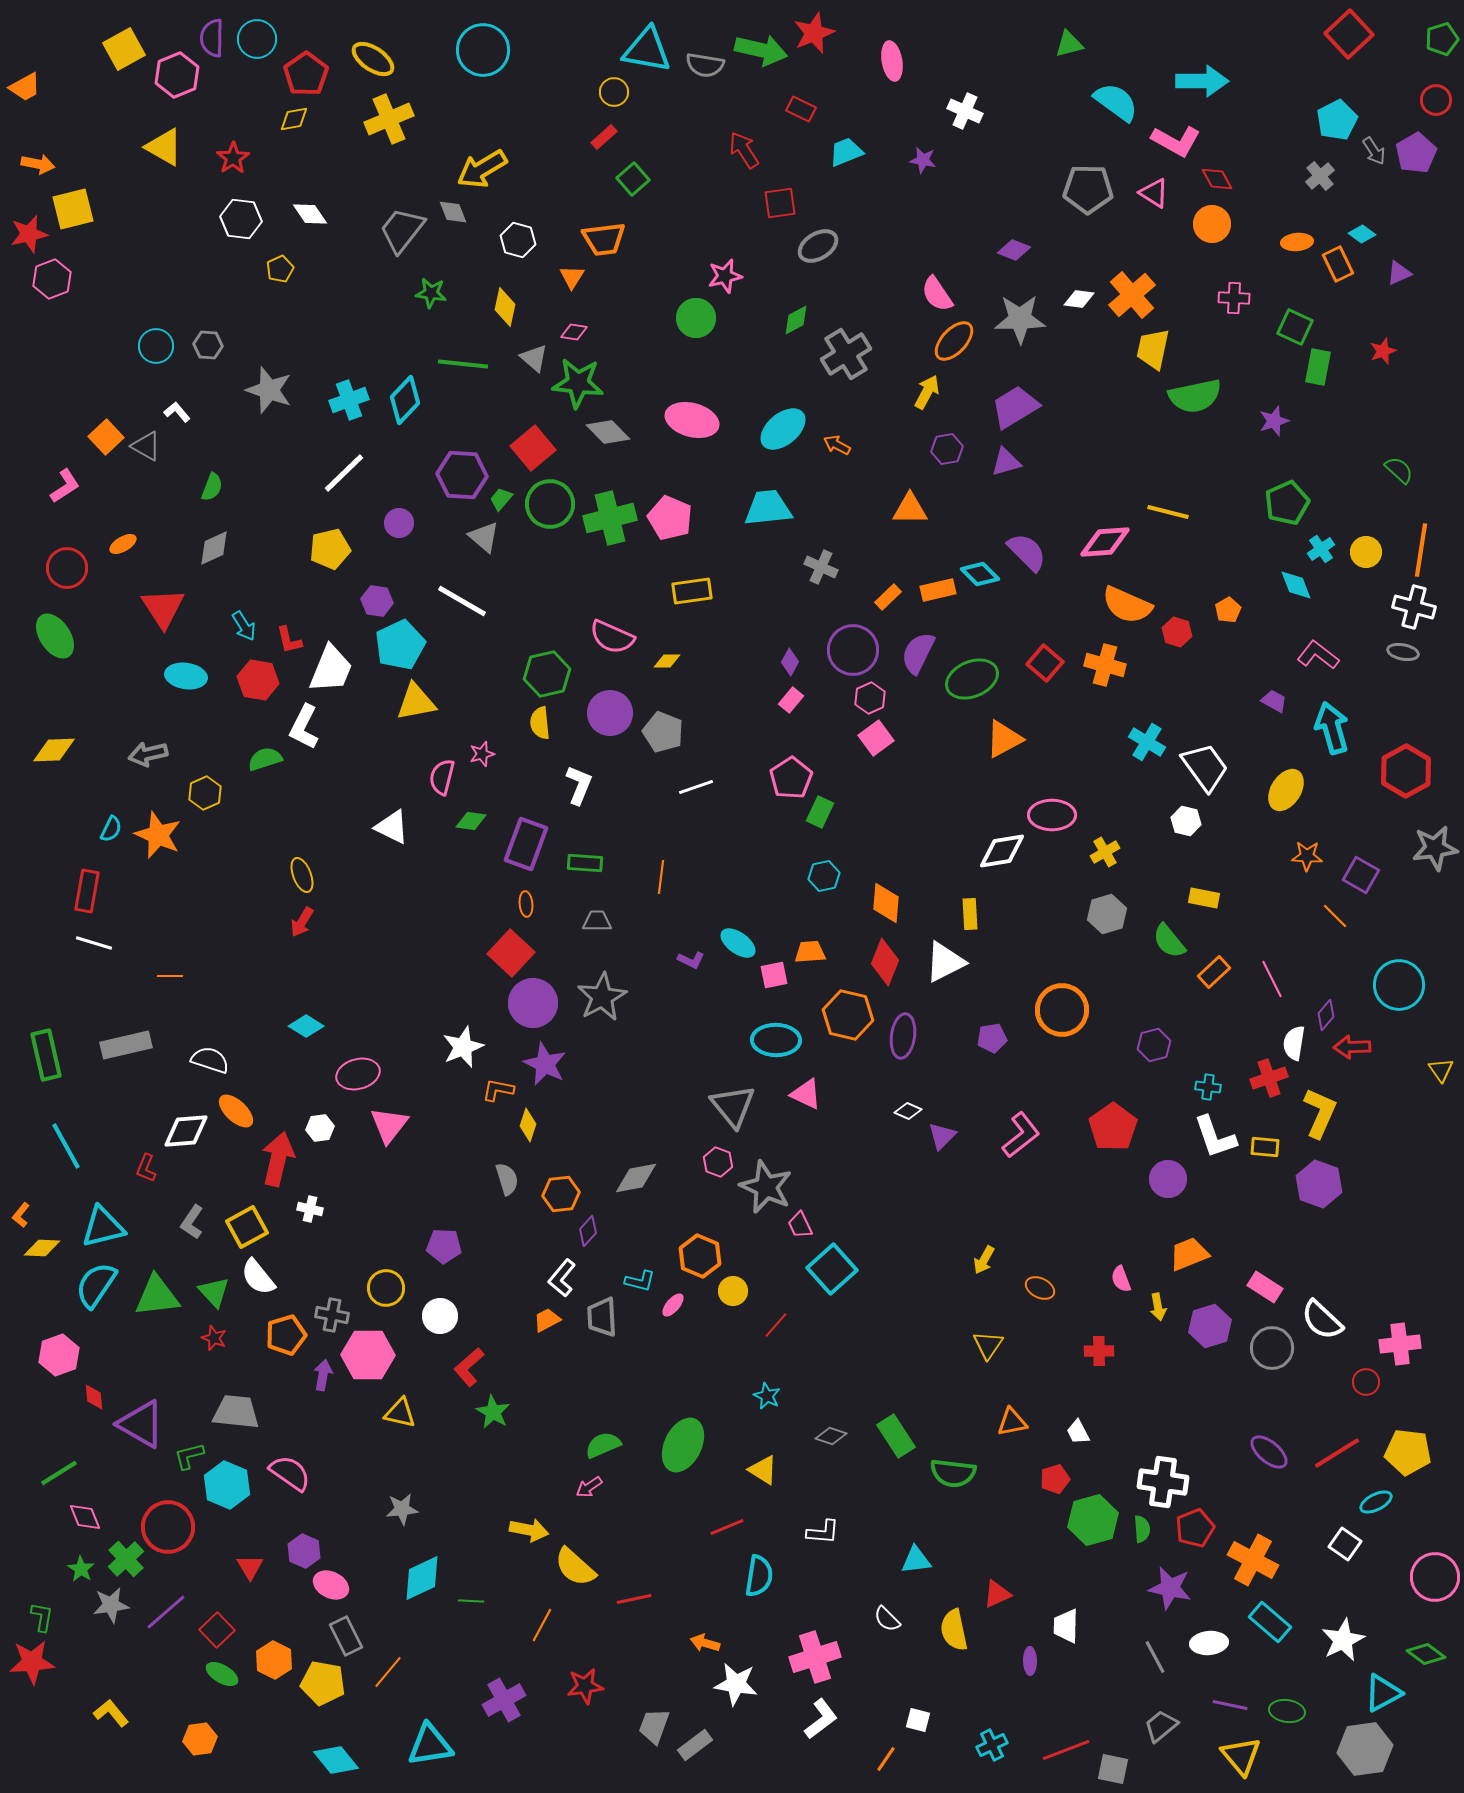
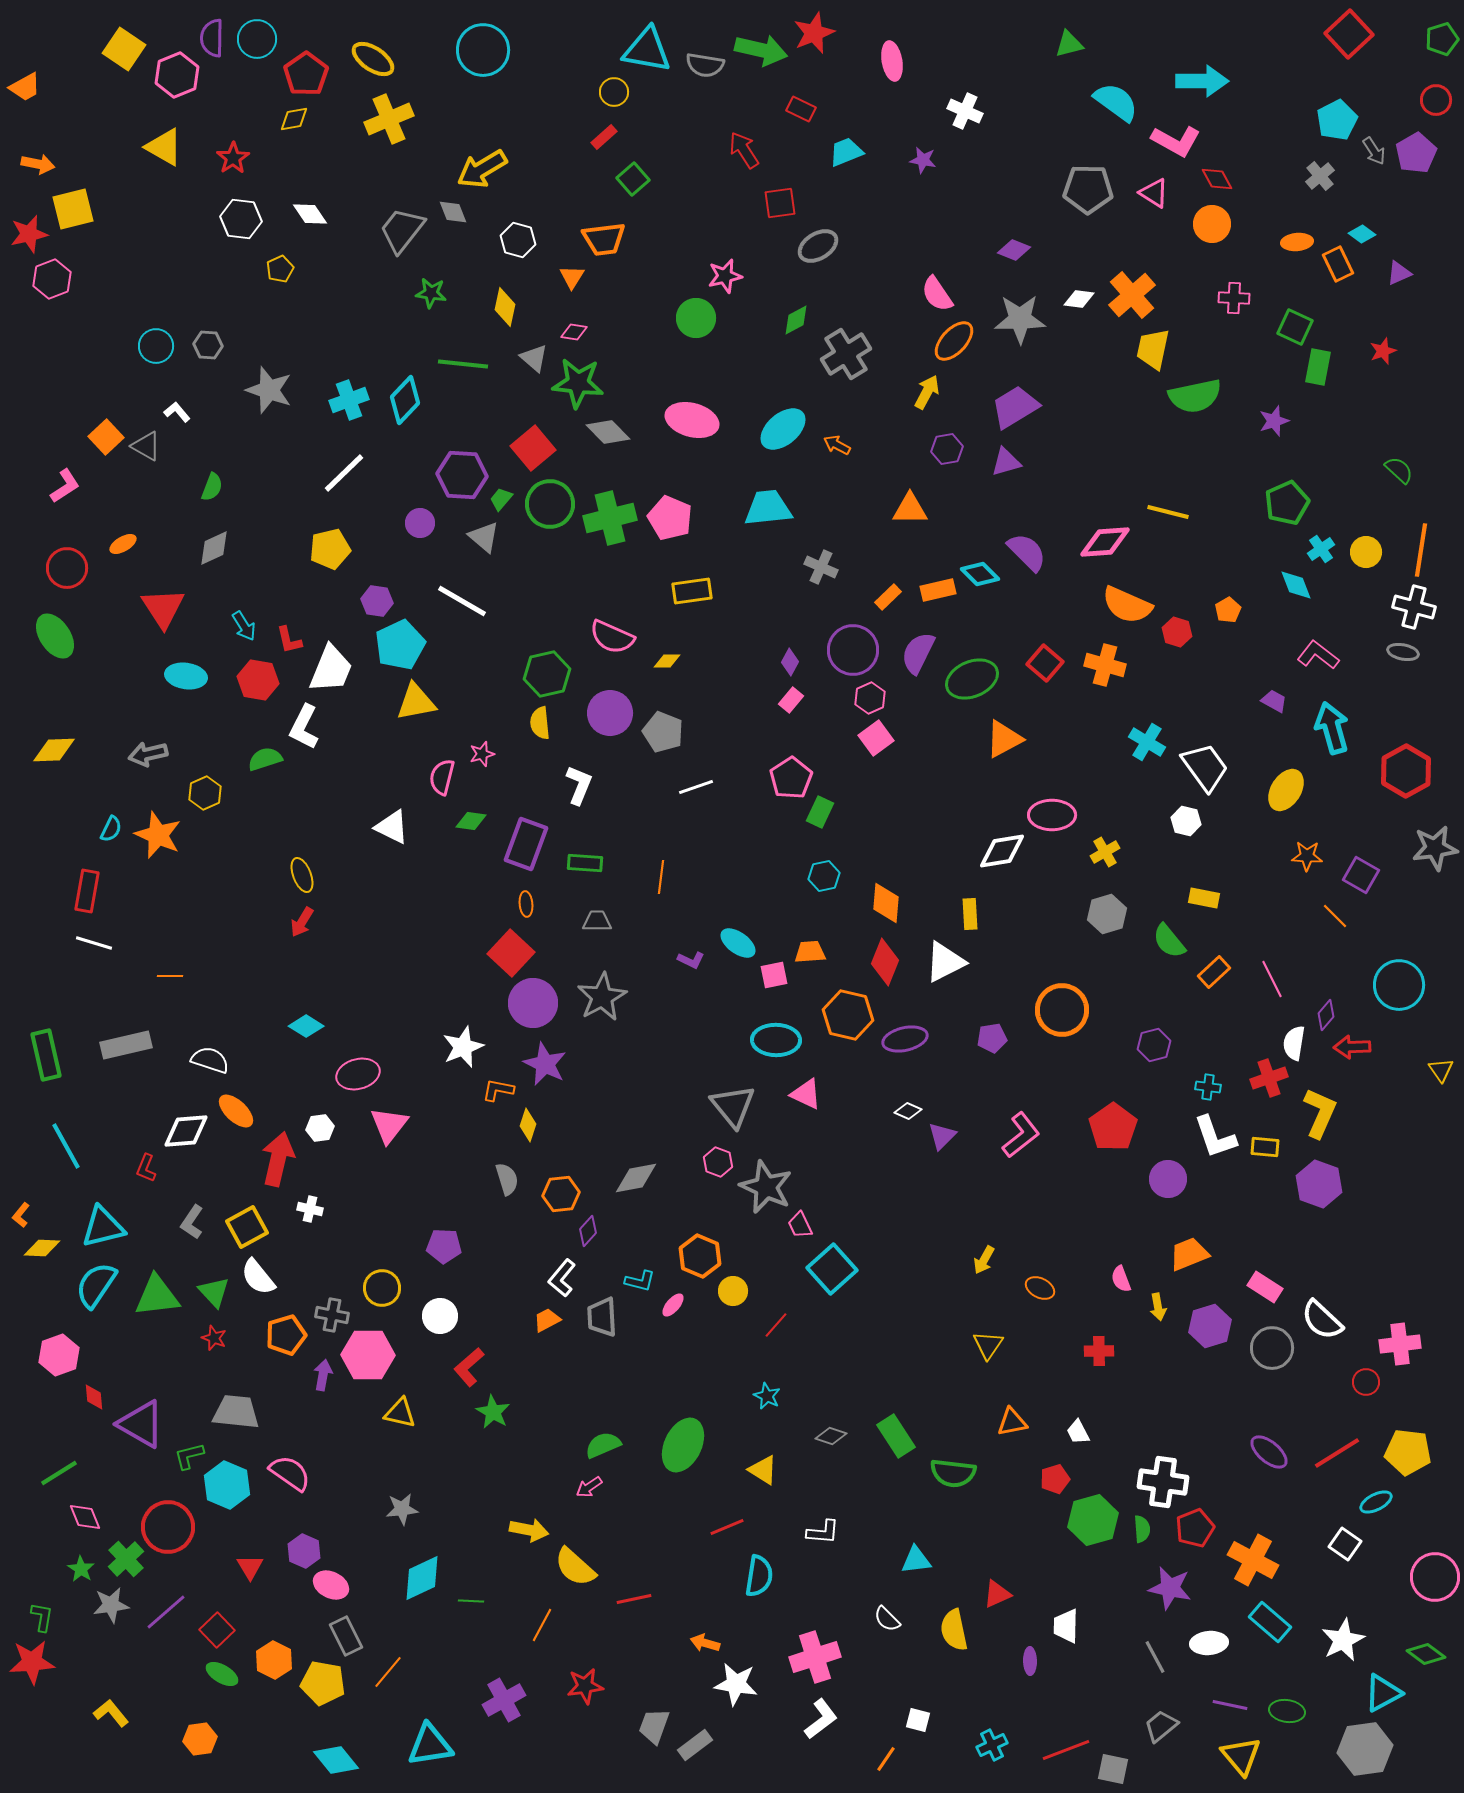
yellow square at (124, 49): rotated 27 degrees counterclockwise
purple circle at (399, 523): moved 21 px right
purple ellipse at (903, 1036): moved 2 px right, 3 px down; rotated 69 degrees clockwise
yellow circle at (386, 1288): moved 4 px left
